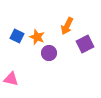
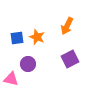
blue square: moved 2 px down; rotated 32 degrees counterclockwise
purple square: moved 15 px left, 15 px down
purple circle: moved 21 px left, 11 px down
